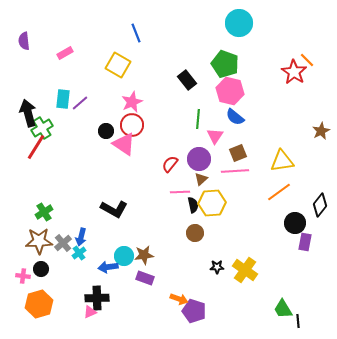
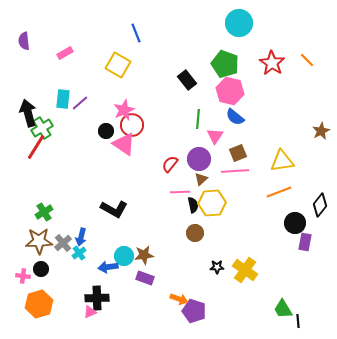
red star at (294, 72): moved 22 px left, 9 px up
pink star at (132, 102): moved 8 px left, 8 px down
orange line at (279, 192): rotated 15 degrees clockwise
